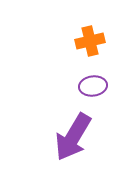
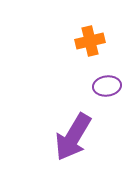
purple ellipse: moved 14 px right
